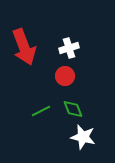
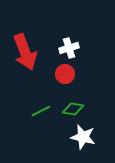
red arrow: moved 1 px right, 5 px down
red circle: moved 2 px up
green diamond: rotated 60 degrees counterclockwise
